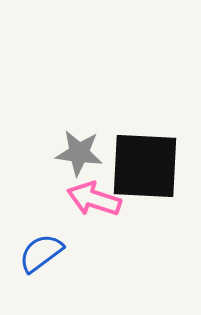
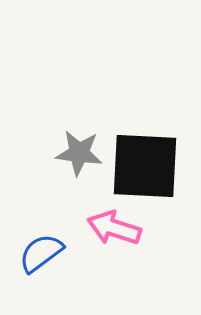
pink arrow: moved 20 px right, 29 px down
